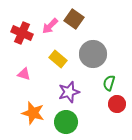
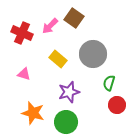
brown square: moved 1 px up
red circle: moved 1 px down
